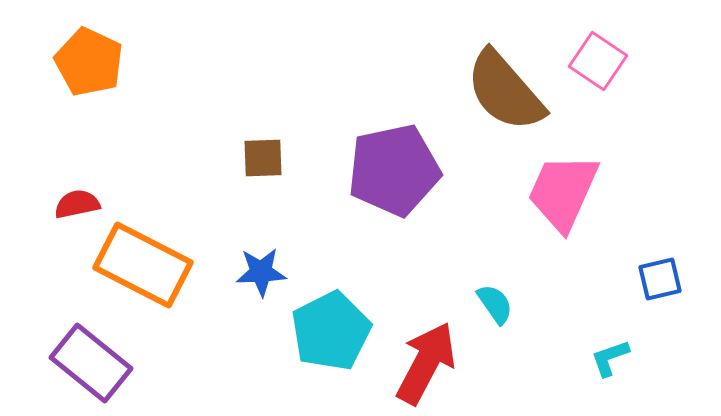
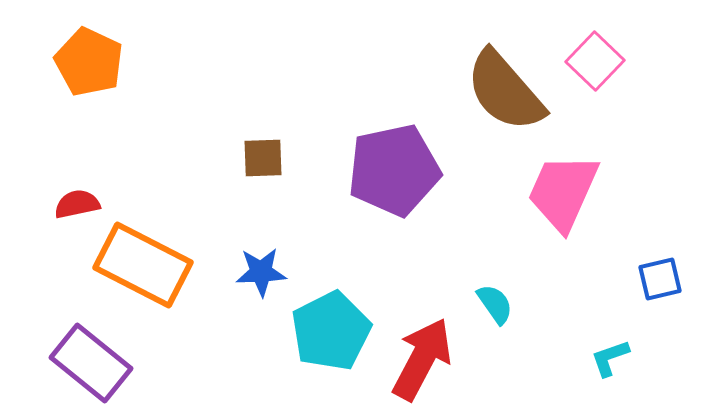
pink square: moved 3 px left; rotated 10 degrees clockwise
red arrow: moved 4 px left, 4 px up
